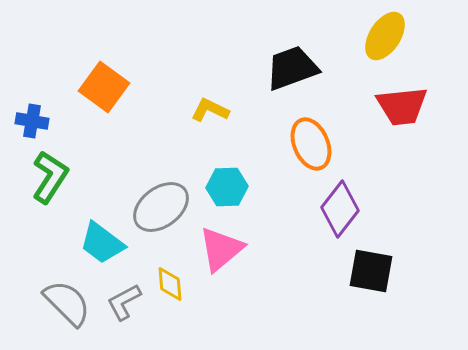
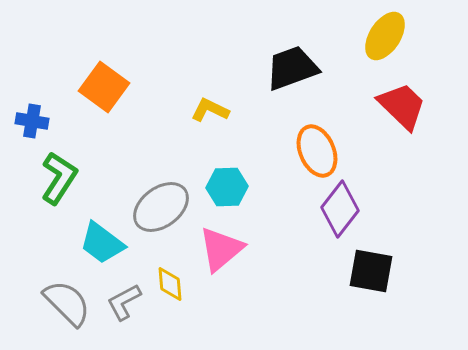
red trapezoid: rotated 130 degrees counterclockwise
orange ellipse: moved 6 px right, 7 px down
green L-shape: moved 9 px right, 1 px down
